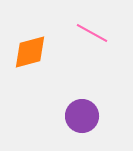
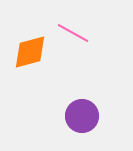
pink line: moved 19 px left
